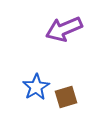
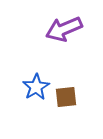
brown square: rotated 10 degrees clockwise
